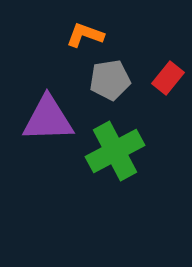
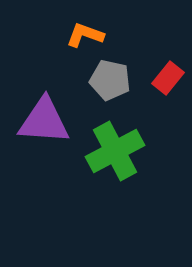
gray pentagon: rotated 21 degrees clockwise
purple triangle: moved 4 px left, 2 px down; rotated 6 degrees clockwise
